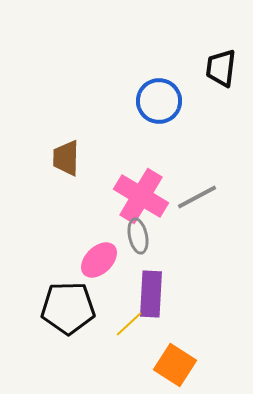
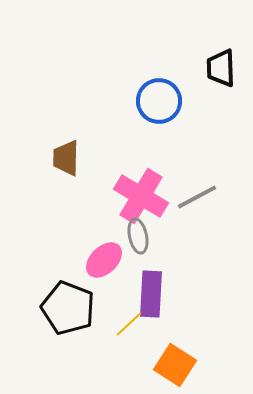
black trapezoid: rotated 9 degrees counterclockwise
pink ellipse: moved 5 px right
black pentagon: rotated 22 degrees clockwise
